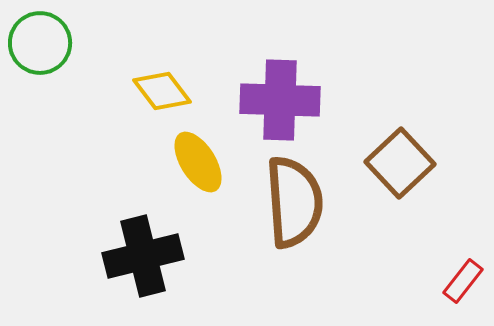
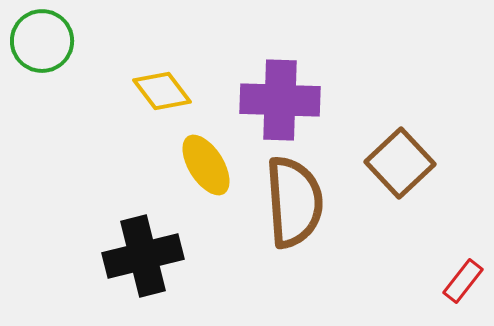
green circle: moved 2 px right, 2 px up
yellow ellipse: moved 8 px right, 3 px down
